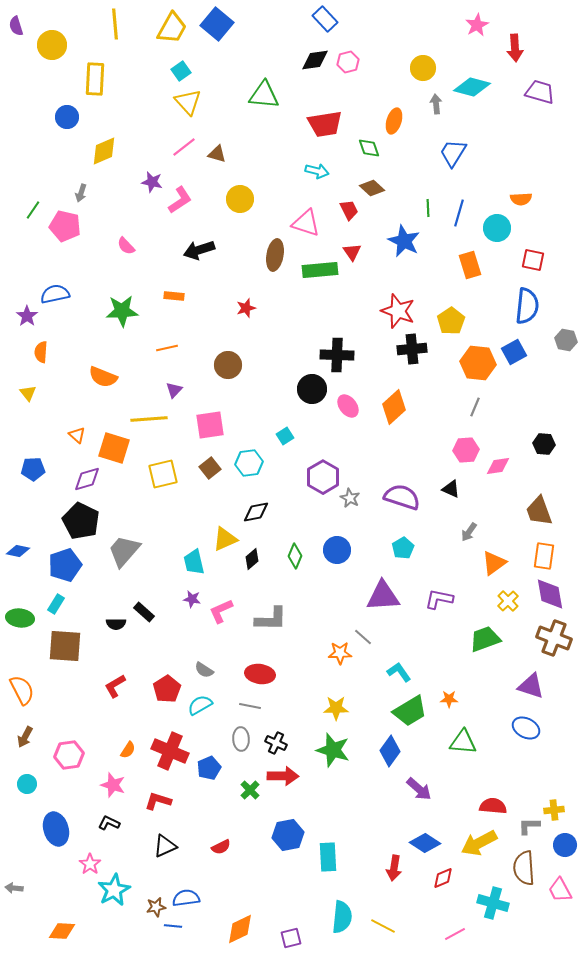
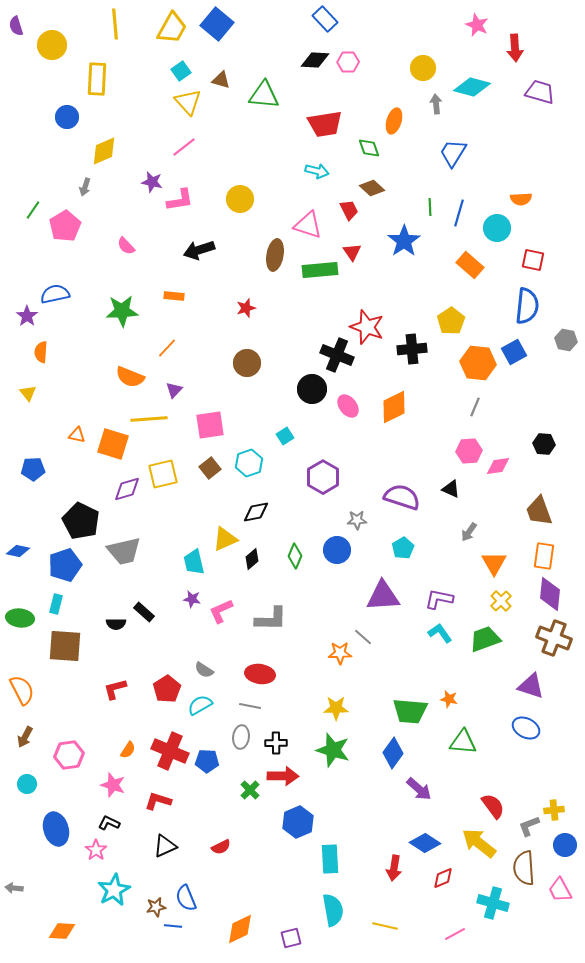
pink star at (477, 25): rotated 20 degrees counterclockwise
black diamond at (315, 60): rotated 12 degrees clockwise
pink hexagon at (348, 62): rotated 15 degrees clockwise
yellow rectangle at (95, 79): moved 2 px right
brown triangle at (217, 154): moved 4 px right, 74 px up
gray arrow at (81, 193): moved 4 px right, 6 px up
pink L-shape at (180, 200): rotated 24 degrees clockwise
green line at (428, 208): moved 2 px right, 1 px up
pink triangle at (306, 223): moved 2 px right, 2 px down
pink pentagon at (65, 226): rotated 28 degrees clockwise
blue star at (404, 241): rotated 12 degrees clockwise
orange rectangle at (470, 265): rotated 32 degrees counterclockwise
red star at (398, 311): moved 31 px left, 16 px down
orange line at (167, 348): rotated 35 degrees counterclockwise
black cross at (337, 355): rotated 20 degrees clockwise
brown circle at (228, 365): moved 19 px right, 2 px up
orange semicircle at (103, 377): moved 27 px right
orange diamond at (394, 407): rotated 16 degrees clockwise
orange triangle at (77, 435): rotated 30 degrees counterclockwise
orange square at (114, 448): moved 1 px left, 4 px up
pink hexagon at (466, 450): moved 3 px right, 1 px down
cyan hexagon at (249, 463): rotated 12 degrees counterclockwise
purple diamond at (87, 479): moved 40 px right, 10 px down
gray star at (350, 498): moved 7 px right, 22 px down; rotated 30 degrees counterclockwise
gray trapezoid at (124, 551): rotated 144 degrees counterclockwise
orange triangle at (494, 563): rotated 24 degrees counterclockwise
purple diamond at (550, 594): rotated 16 degrees clockwise
yellow cross at (508, 601): moved 7 px left
cyan rectangle at (56, 604): rotated 18 degrees counterclockwise
cyan L-shape at (399, 672): moved 41 px right, 39 px up
red L-shape at (115, 686): moved 3 px down; rotated 15 degrees clockwise
orange star at (449, 699): rotated 12 degrees clockwise
green trapezoid at (410, 711): rotated 36 degrees clockwise
gray ellipse at (241, 739): moved 2 px up; rotated 10 degrees clockwise
black cross at (276, 743): rotated 25 degrees counterclockwise
blue diamond at (390, 751): moved 3 px right, 2 px down
blue pentagon at (209, 768): moved 2 px left, 7 px up; rotated 25 degrees clockwise
red semicircle at (493, 806): rotated 48 degrees clockwise
gray L-shape at (529, 826): rotated 20 degrees counterclockwise
blue hexagon at (288, 835): moved 10 px right, 13 px up; rotated 12 degrees counterclockwise
yellow arrow at (479, 843): rotated 66 degrees clockwise
cyan rectangle at (328, 857): moved 2 px right, 2 px down
pink star at (90, 864): moved 6 px right, 14 px up
blue semicircle at (186, 898): rotated 104 degrees counterclockwise
cyan semicircle at (342, 917): moved 9 px left, 7 px up; rotated 16 degrees counterclockwise
yellow line at (383, 926): moved 2 px right; rotated 15 degrees counterclockwise
